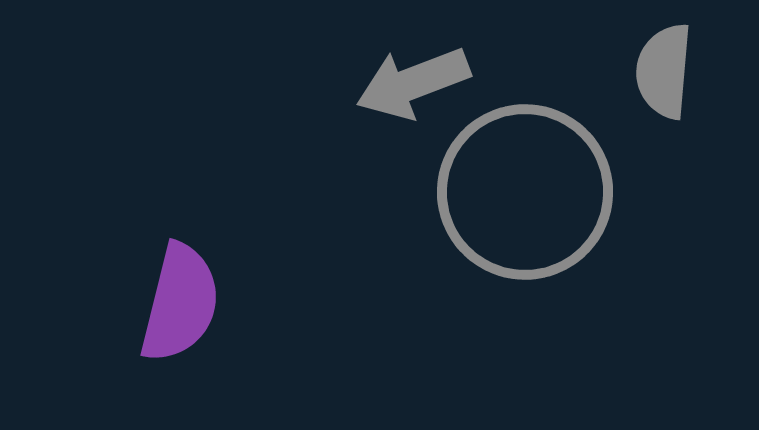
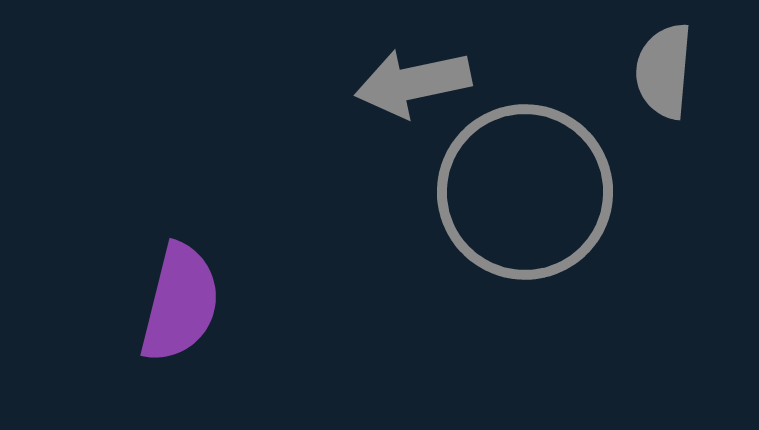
gray arrow: rotated 9 degrees clockwise
